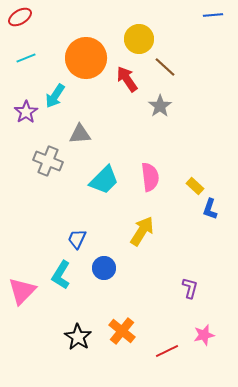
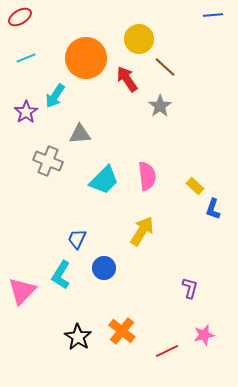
pink semicircle: moved 3 px left, 1 px up
blue L-shape: moved 3 px right
